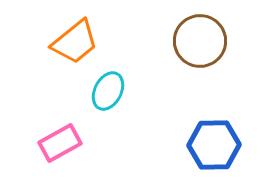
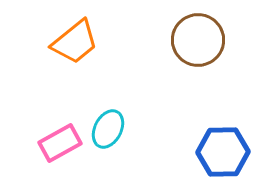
brown circle: moved 2 px left, 1 px up
cyan ellipse: moved 38 px down
blue hexagon: moved 9 px right, 7 px down
